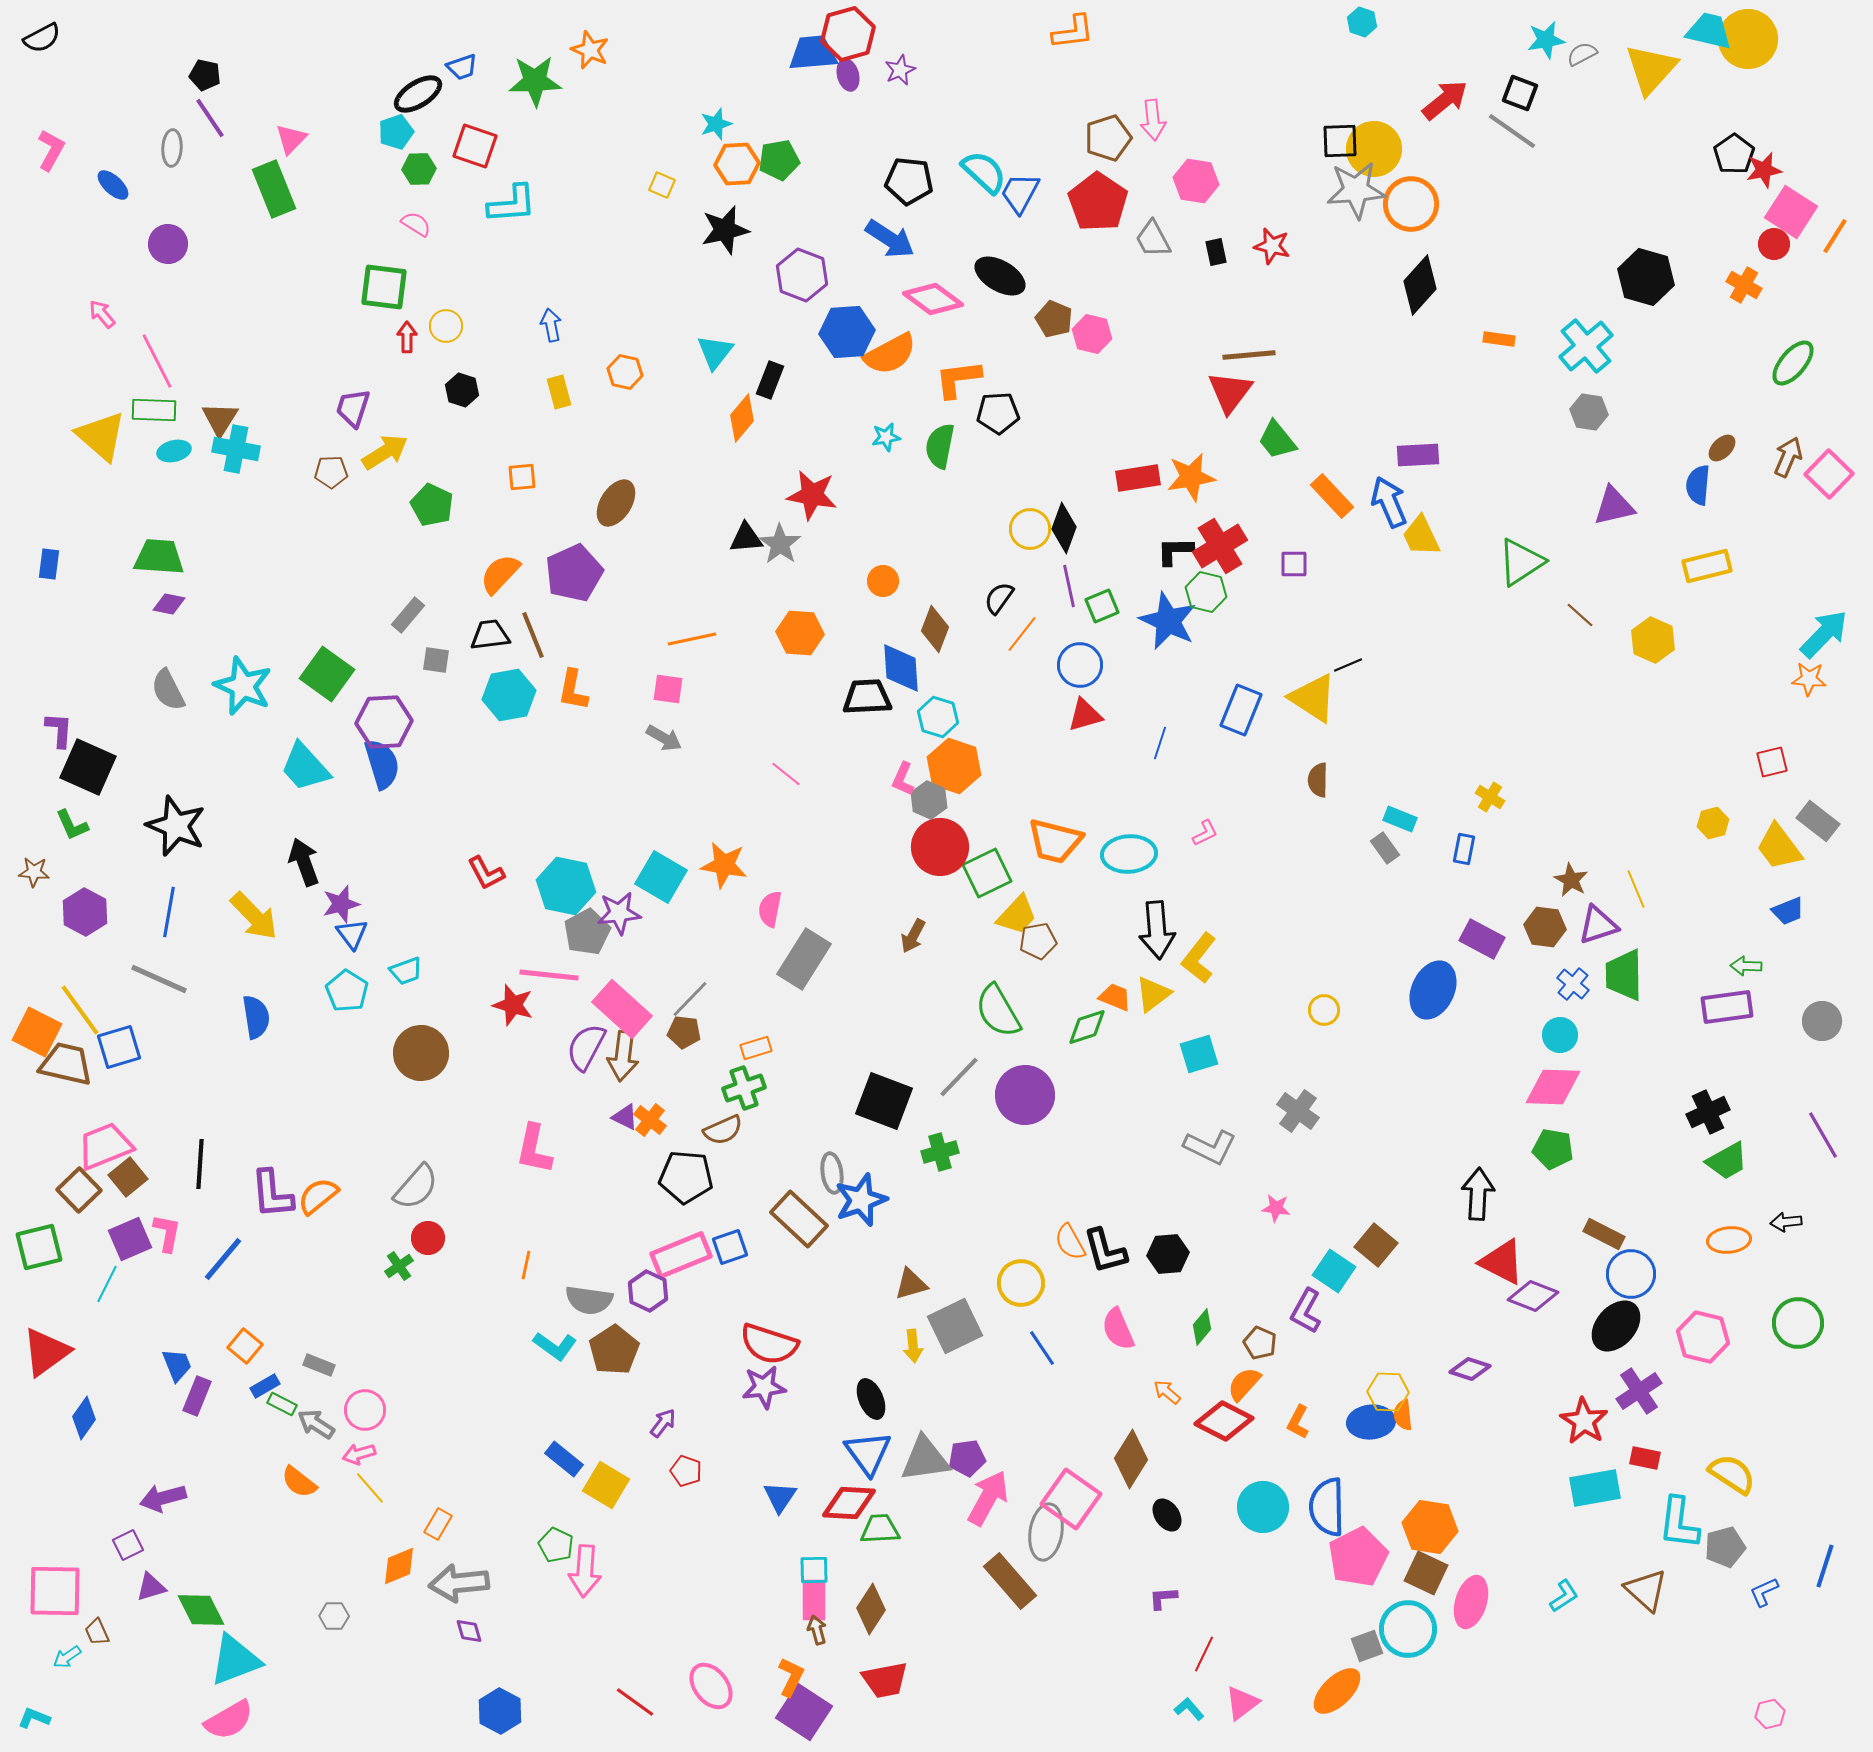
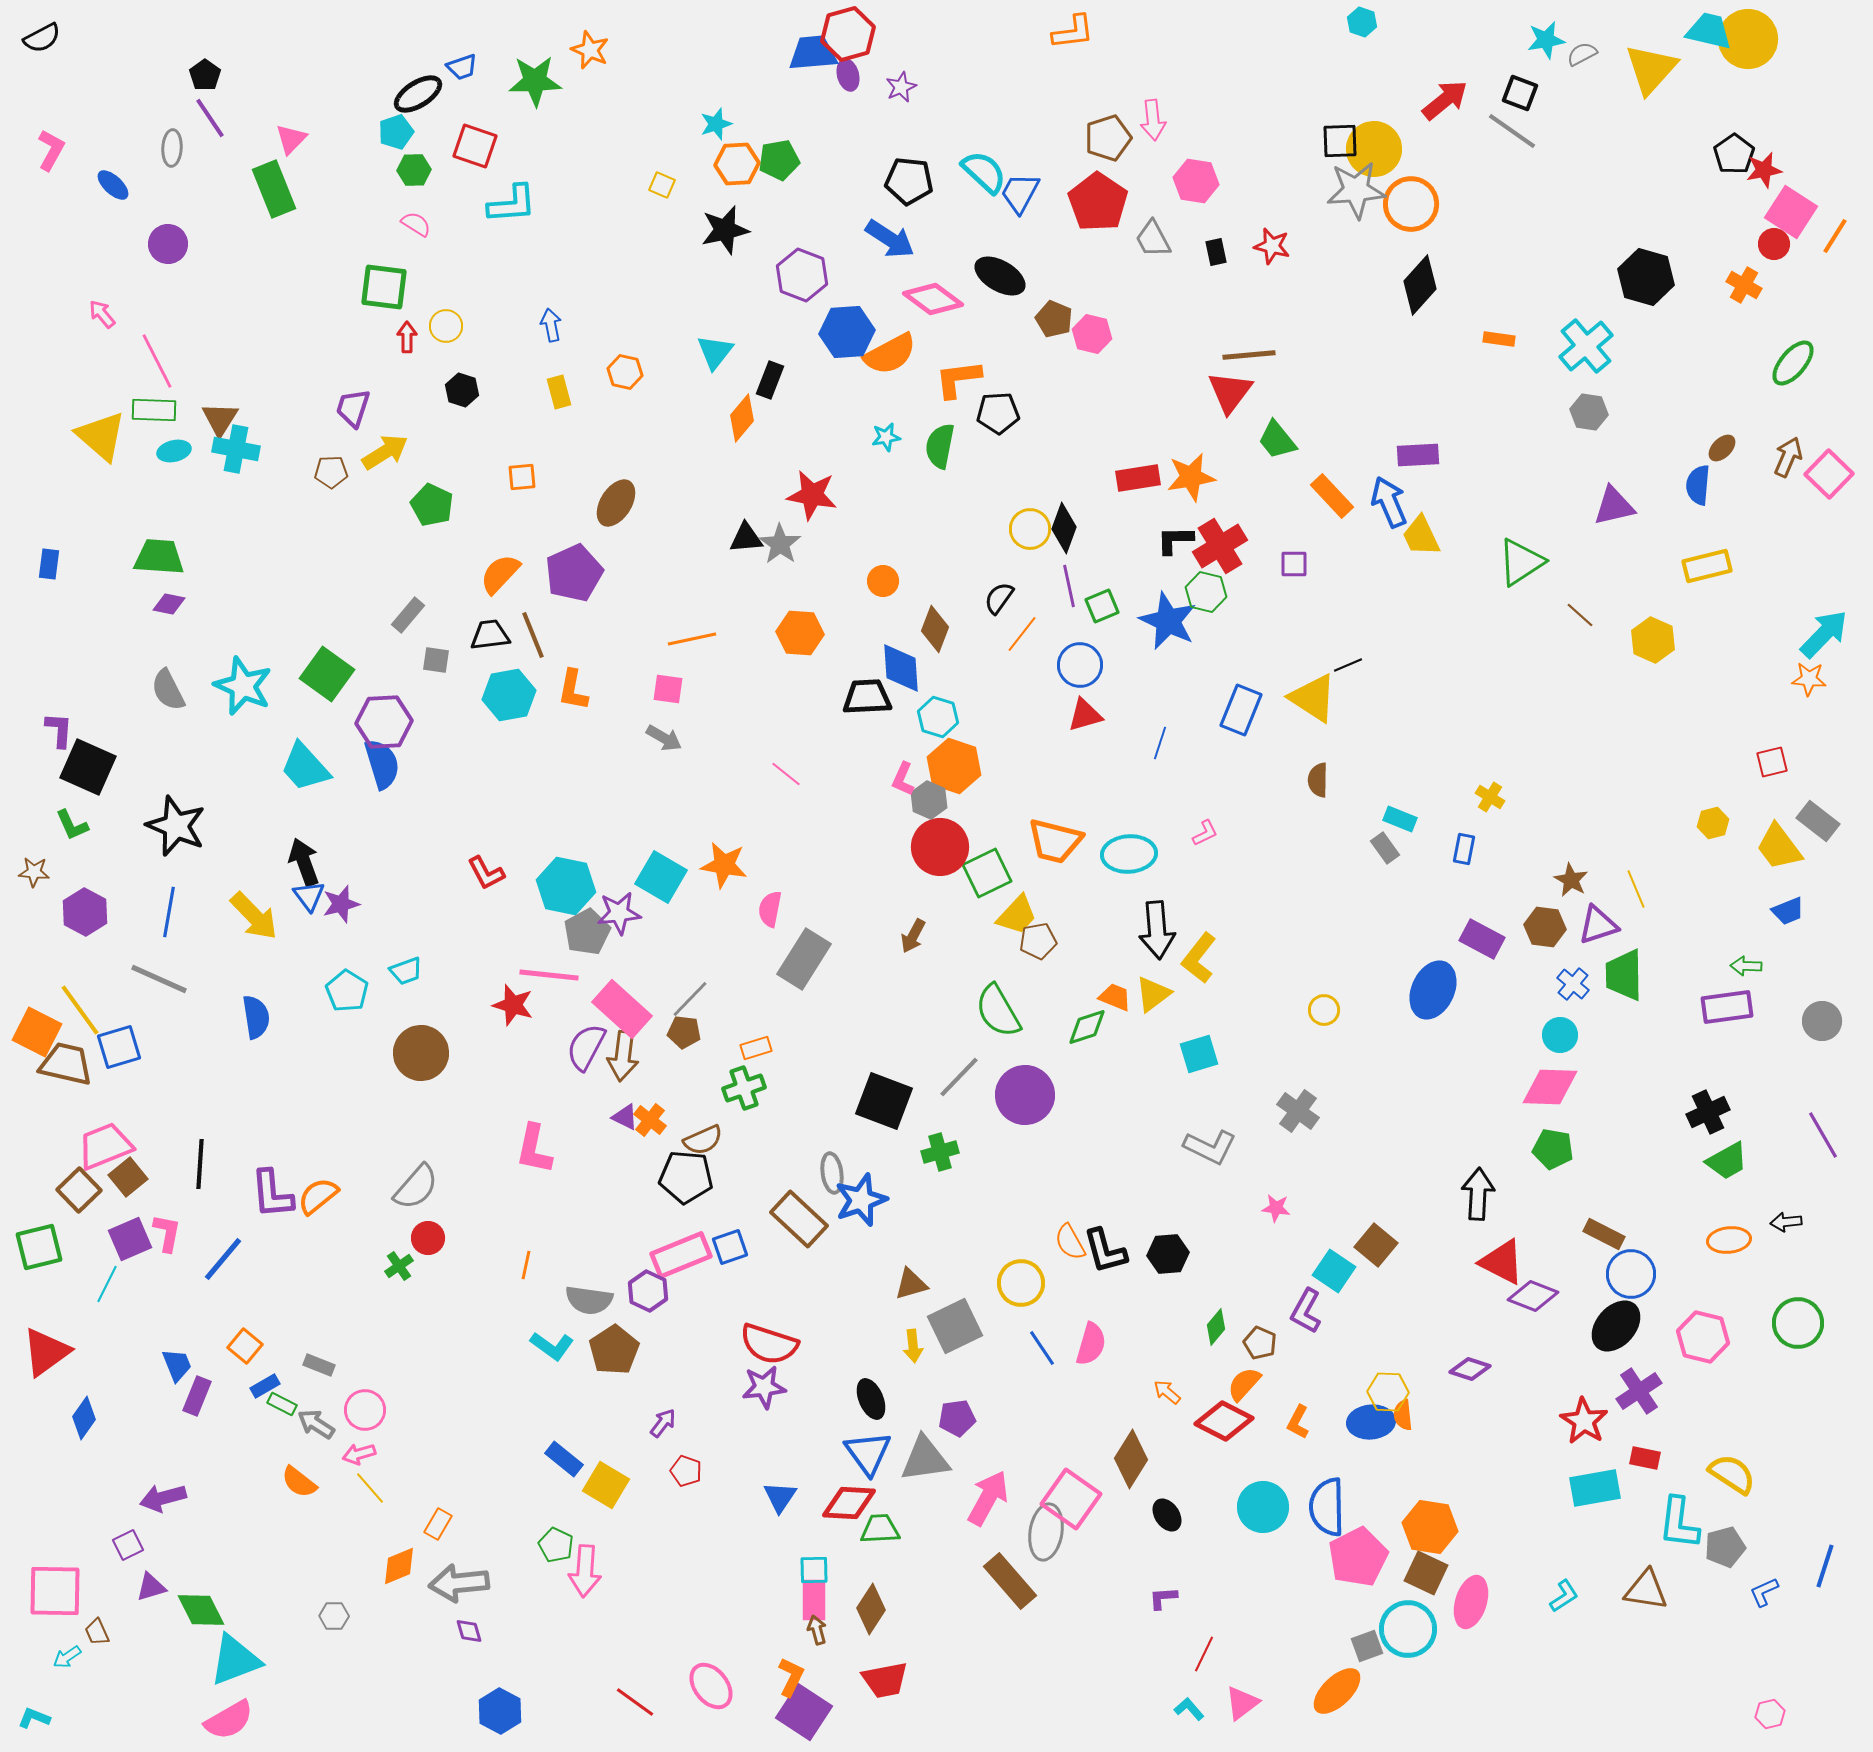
purple star at (900, 70): moved 1 px right, 17 px down
black pentagon at (205, 75): rotated 24 degrees clockwise
green hexagon at (419, 169): moved 5 px left, 1 px down
black L-shape at (1175, 551): moved 11 px up
blue triangle at (352, 934): moved 43 px left, 38 px up
pink diamond at (1553, 1087): moved 3 px left
brown semicircle at (723, 1130): moved 20 px left, 10 px down
green diamond at (1202, 1327): moved 14 px right
pink semicircle at (1118, 1329): moved 27 px left, 15 px down; rotated 141 degrees counterclockwise
cyan L-shape at (555, 1346): moved 3 px left
purple pentagon at (967, 1458): moved 10 px left, 40 px up
brown triangle at (1646, 1590): rotated 33 degrees counterclockwise
